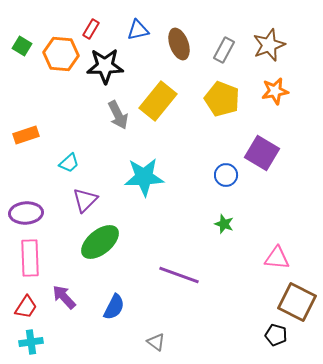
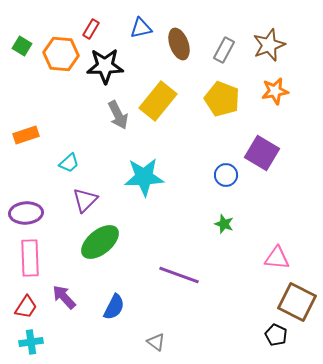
blue triangle: moved 3 px right, 2 px up
black pentagon: rotated 10 degrees clockwise
